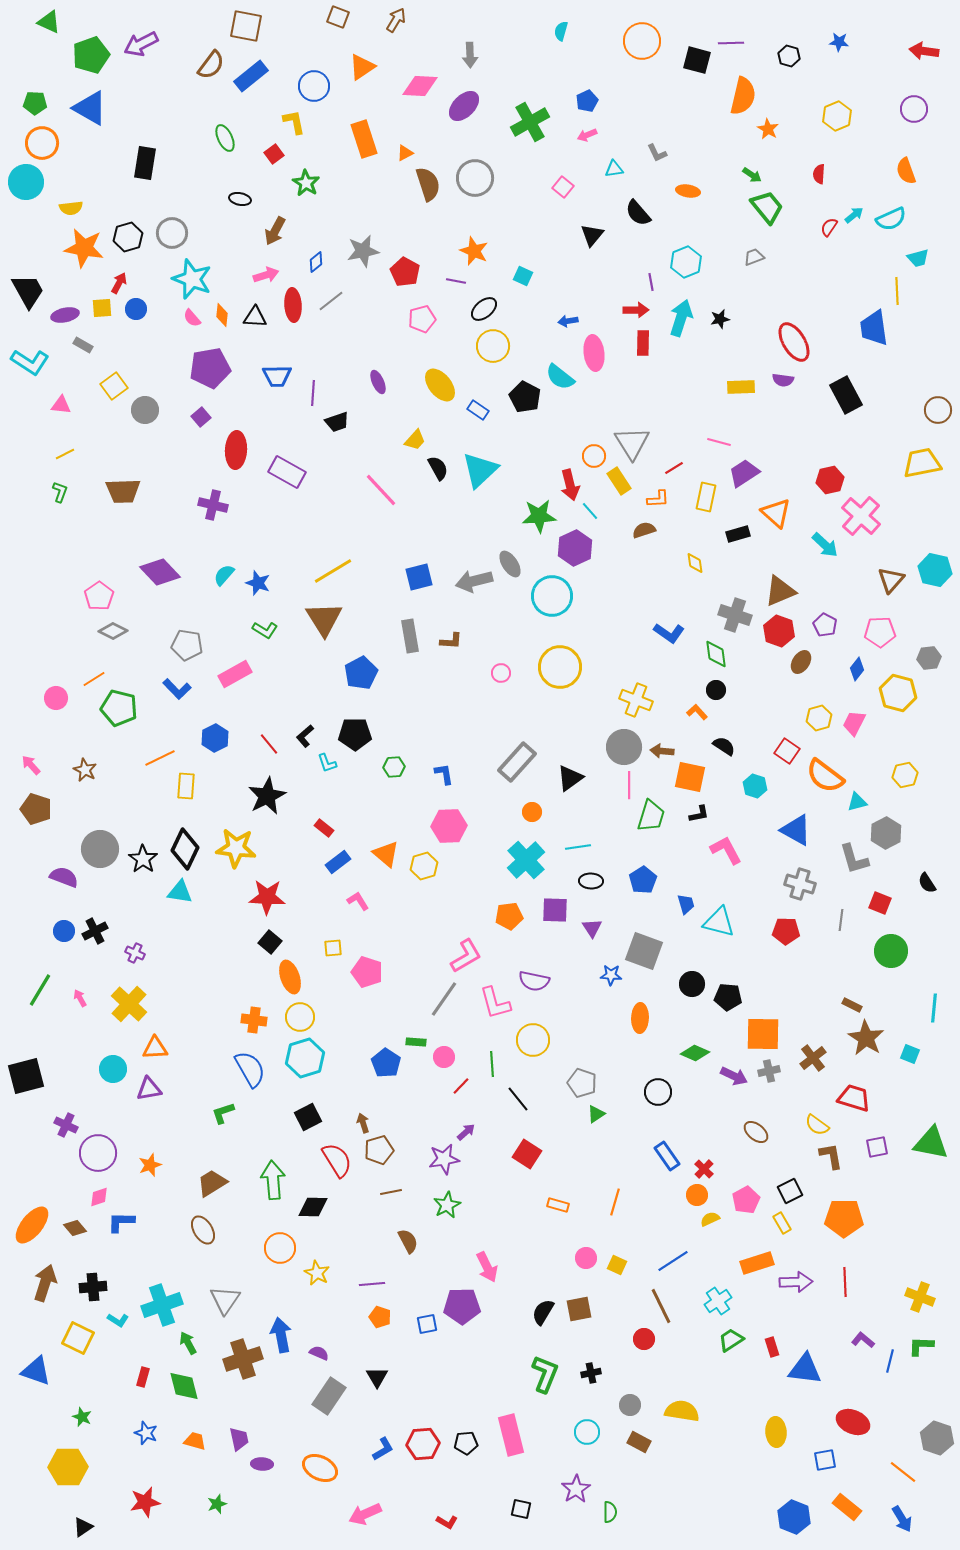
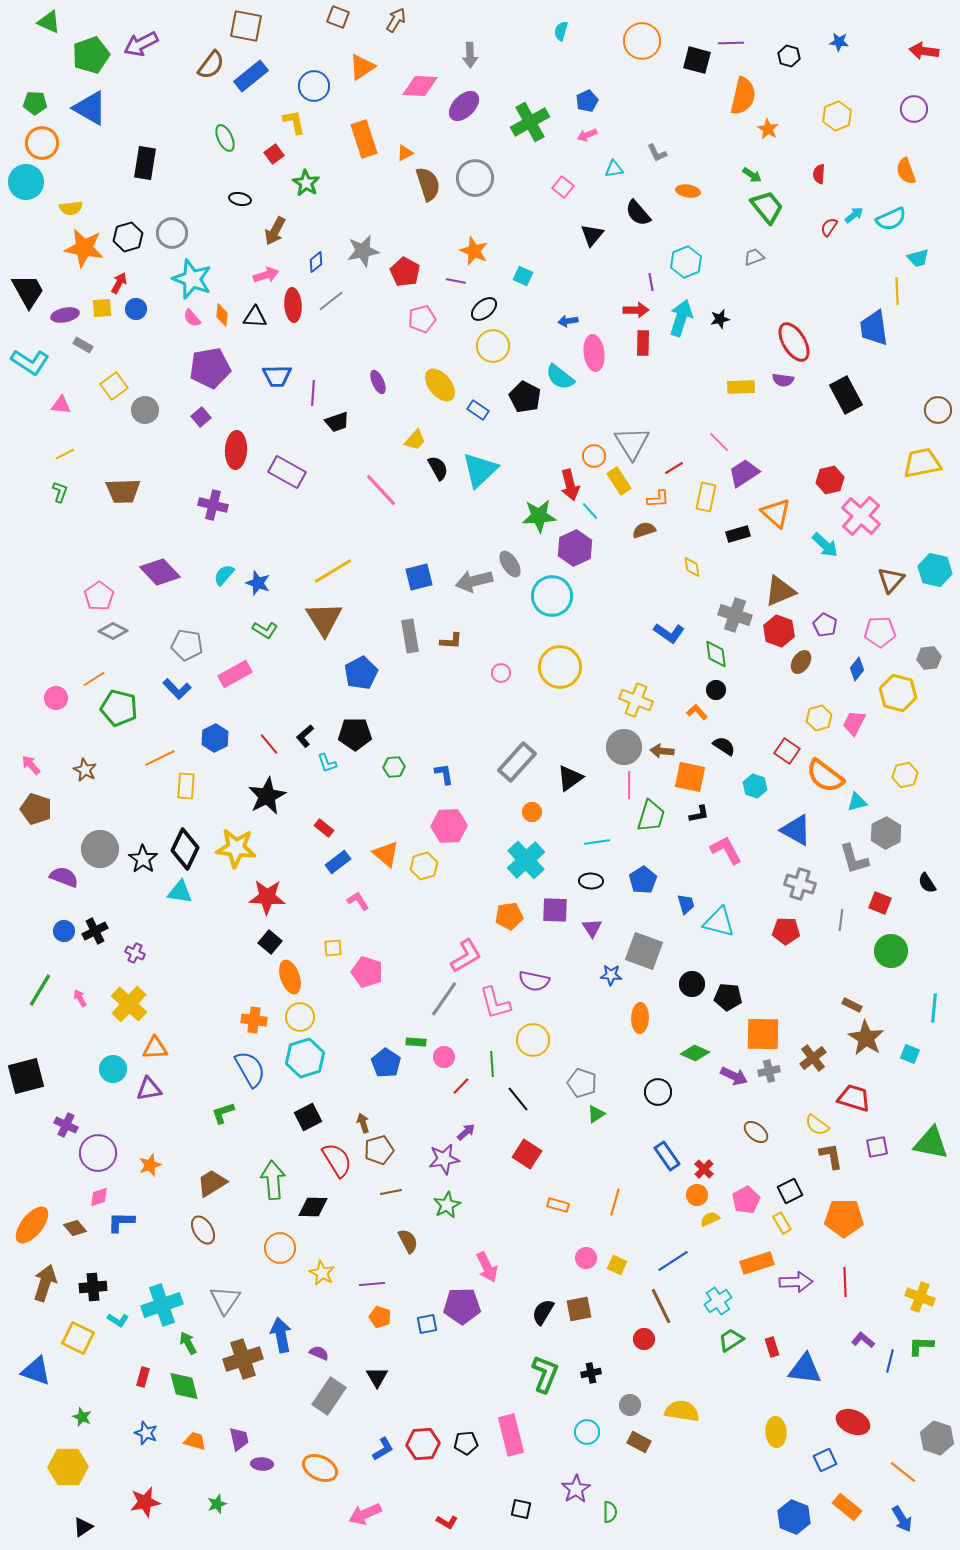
pink line at (719, 442): rotated 30 degrees clockwise
yellow diamond at (695, 563): moved 3 px left, 4 px down
cyan line at (578, 847): moved 19 px right, 5 px up
yellow star at (317, 1273): moved 5 px right
blue square at (825, 1460): rotated 15 degrees counterclockwise
